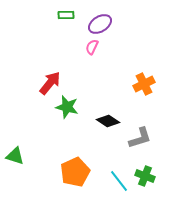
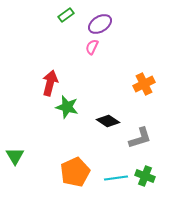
green rectangle: rotated 35 degrees counterclockwise
red arrow: rotated 25 degrees counterclockwise
green triangle: rotated 42 degrees clockwise
cyan line: moved 3 px left, 3 px up; rotated 60 degrees counterclockwise
